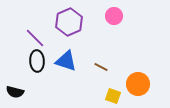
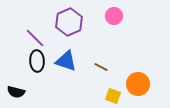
black semicircle: moved 1 px right
